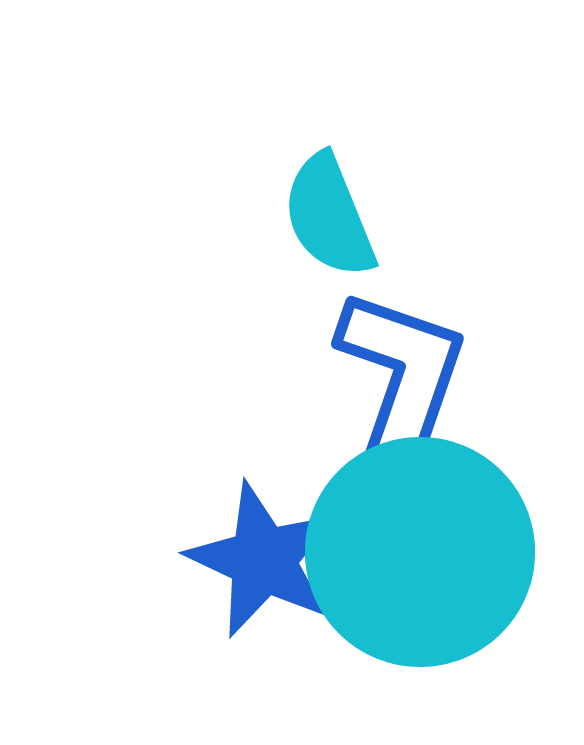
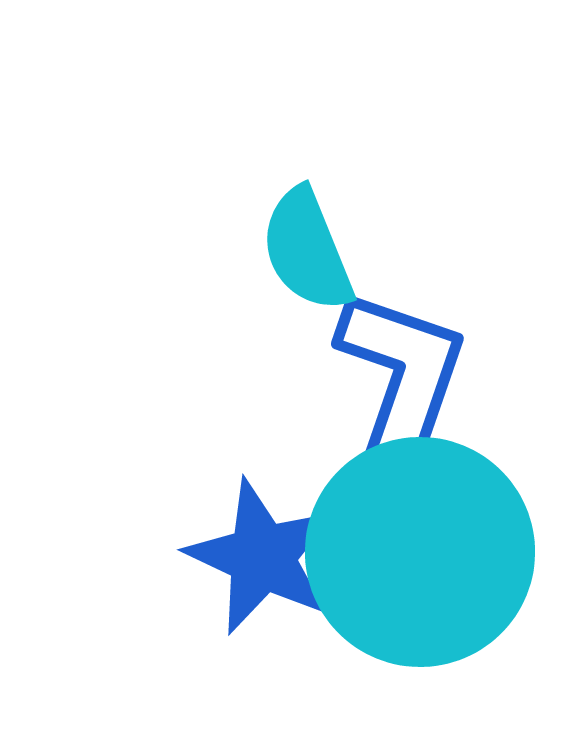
cyan semicircle: moved 22 px left, 34 px down
blue star: moved 1 px left, 3 px up
